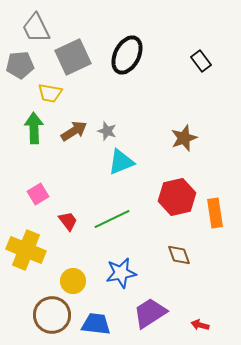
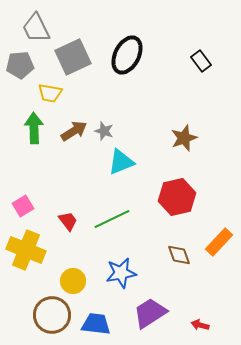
gray star: moved 3 px left
pink square: moved 15 px left, 12 px down
orange rectangle: moved 4 px right, 29 px down; rotated 52 degrees clockwise
